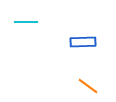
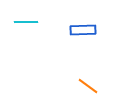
blue rectangle: moved 12 px up
